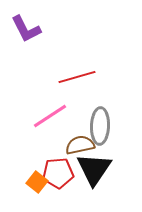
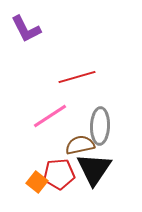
red pentagon: moved 1 px right, 1 px down
